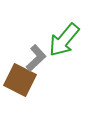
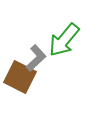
brown square: moved 3 px up
